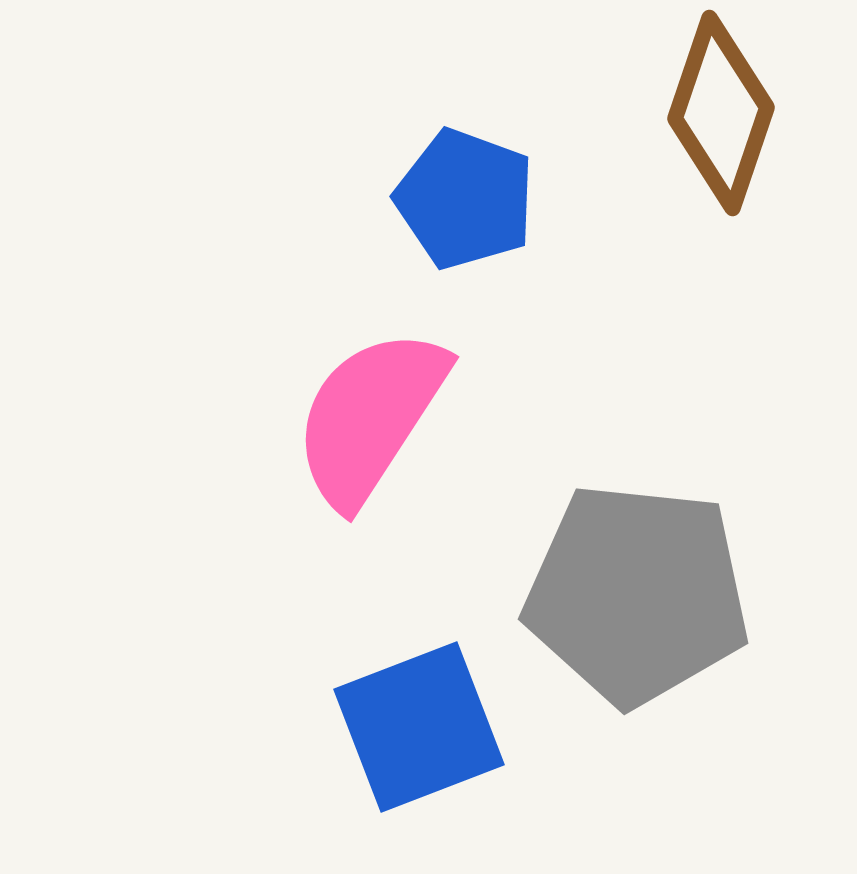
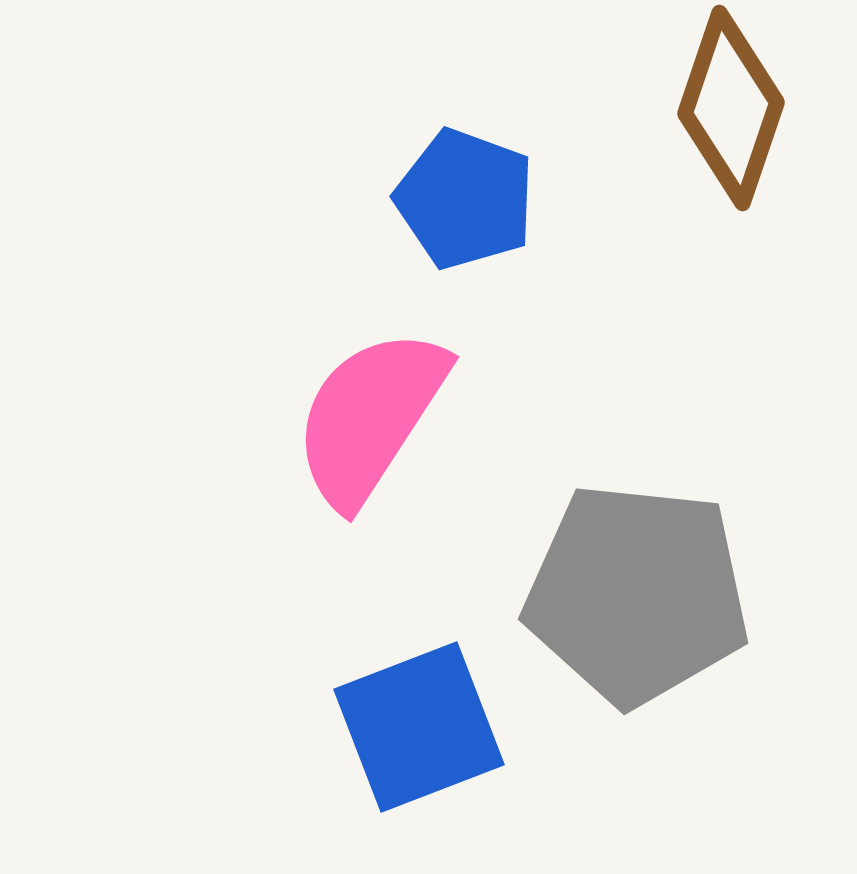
brown diamond: moved 10 px right, 5 px up
